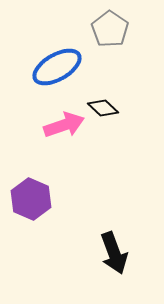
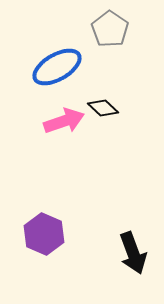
pink arrow: moved 4 px up
purple hexagon: moved 13 px right, 35 px down
black arrow: moved 19 px right
